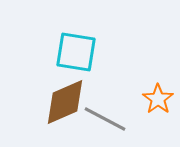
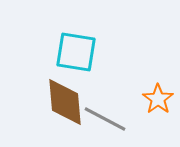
brown diamond: rotated 72 degrees counterclockwise
